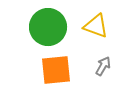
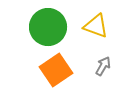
orange square: rotated 28 degrees counterclockwise
